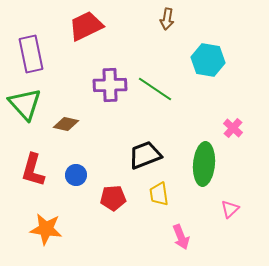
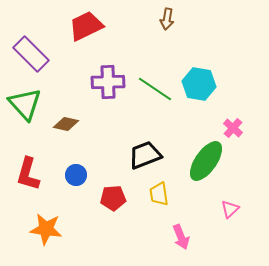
purple rectangle: rotated 33 degrees counterclockwise
cyan hexagon: moved 9 px left, 24 px down
purple cross: moved 2 px left, 3 px up
green ellipse: moved 2 px right, 3 px up; rotated 30 degrees clockwise
red L-shape: moved 5 px left, 4 px down
